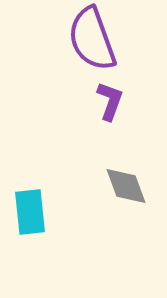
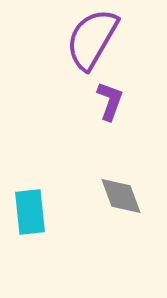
purple semicircle: rotated 50 degrees clockwise
gray diamond: moved 5 px left, 10 px down
